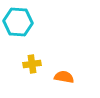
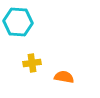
yellow cross: moved 1 px up
